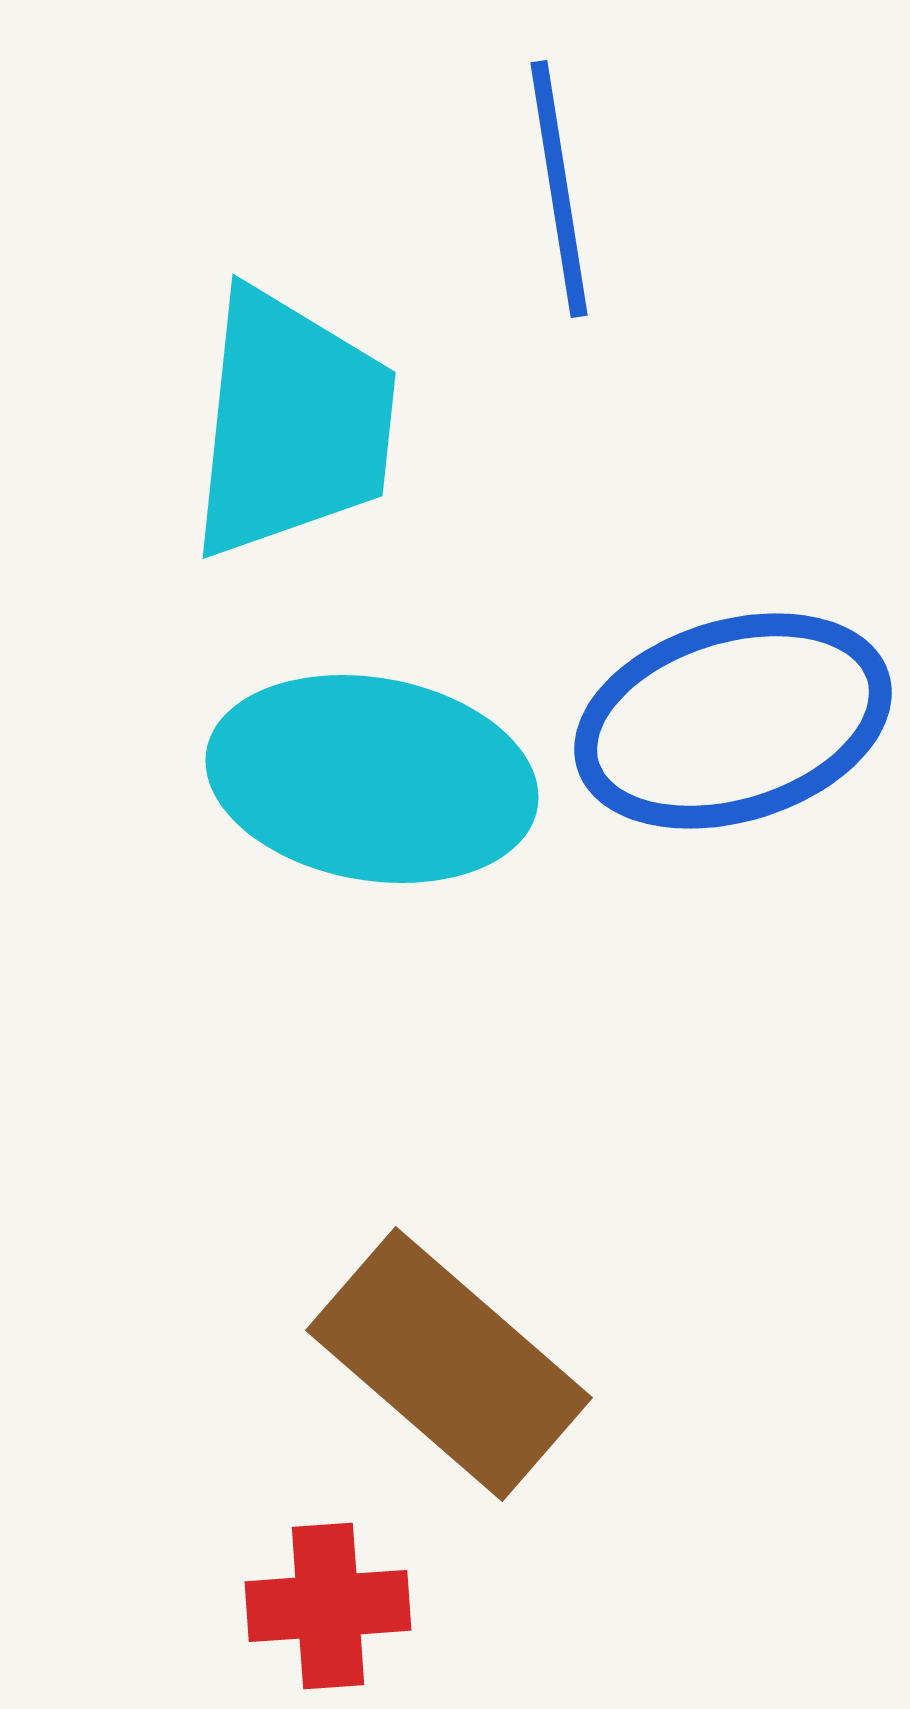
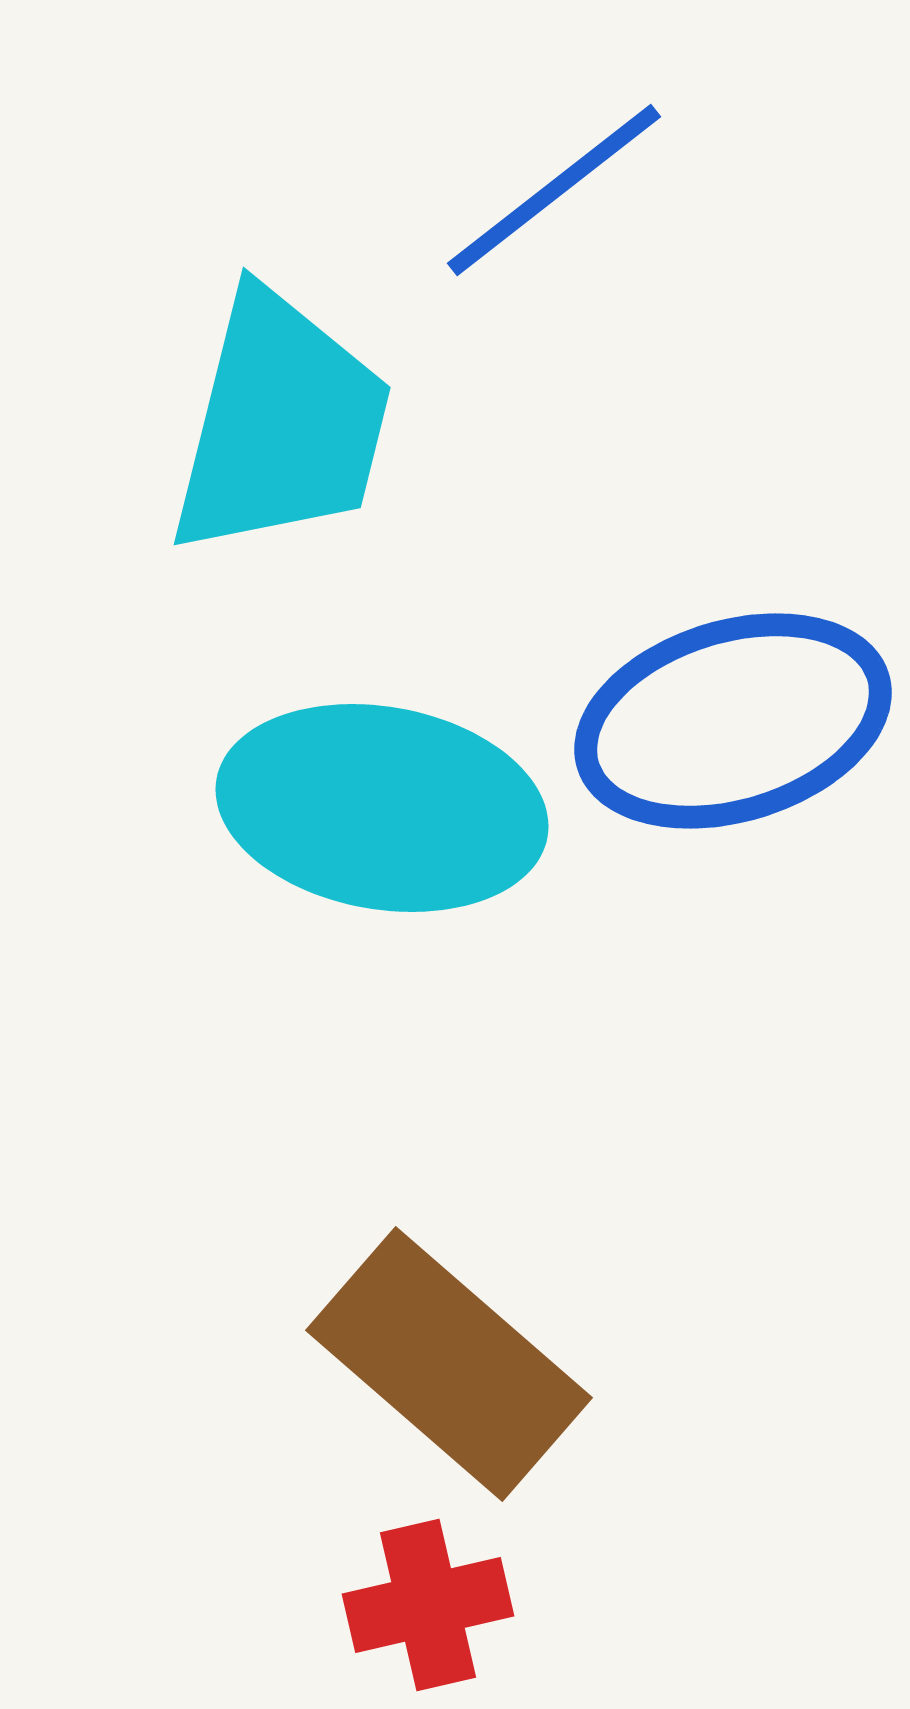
blue line: moved 5 px left, 1 px down; rotated 61 degrees clockwise
cyan trapezoid: moved 11 px left; rotated 8 degrees clockwise
cyan ellipse: moved 10 px right, 29 px down
red cross: moved 100 px right, 1 px up; rotated 9 degrees counterclockwise
